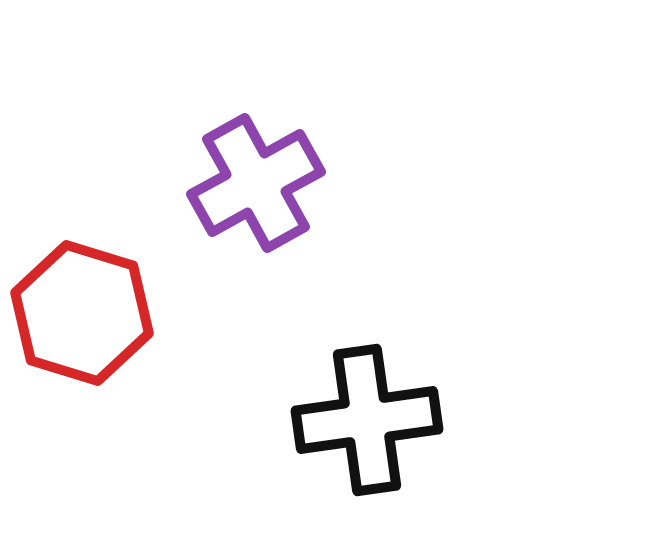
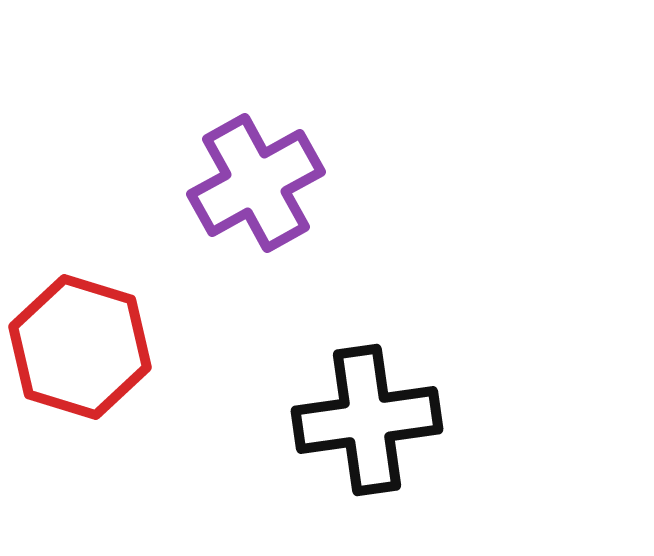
red hexagon: moved 2 px left, 34 px down
